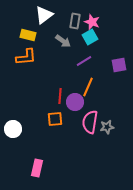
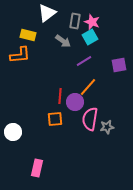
white triangle: moved 3 px right, 2 px up
orange L-shape: moved 6 px left, 2 px up
orange line: rotated 18 degrees clockwise
pink semicircle: moved 3 px up
white circle: moved 3 px down
